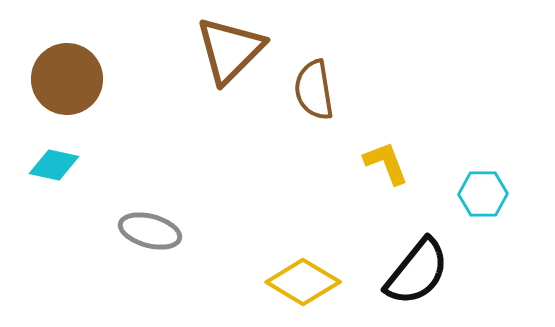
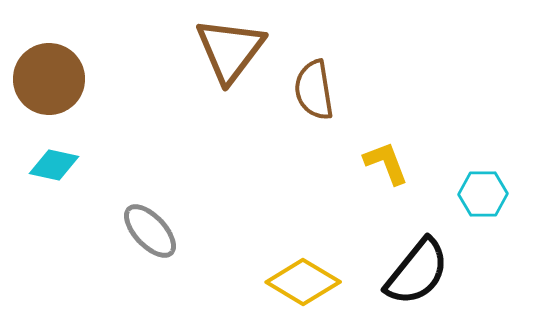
brown triangle: rotated 8 degrees counterclockwise
brown circle: moved 18 px left
gray ellipse: rotated 32 degrees clockwise
